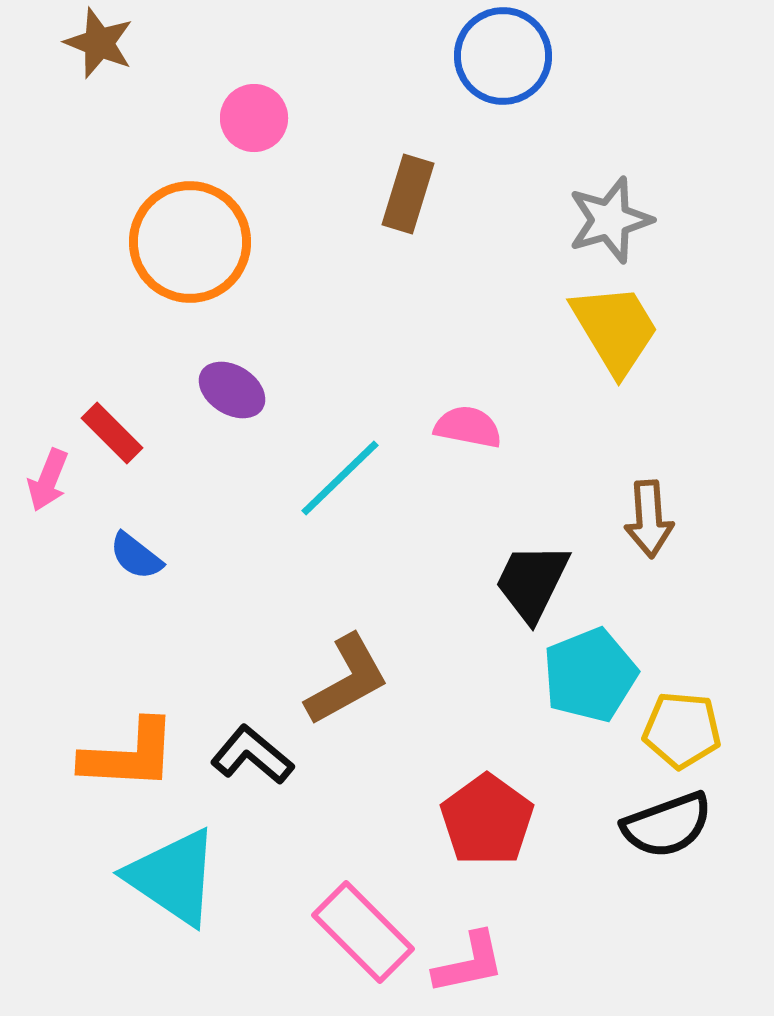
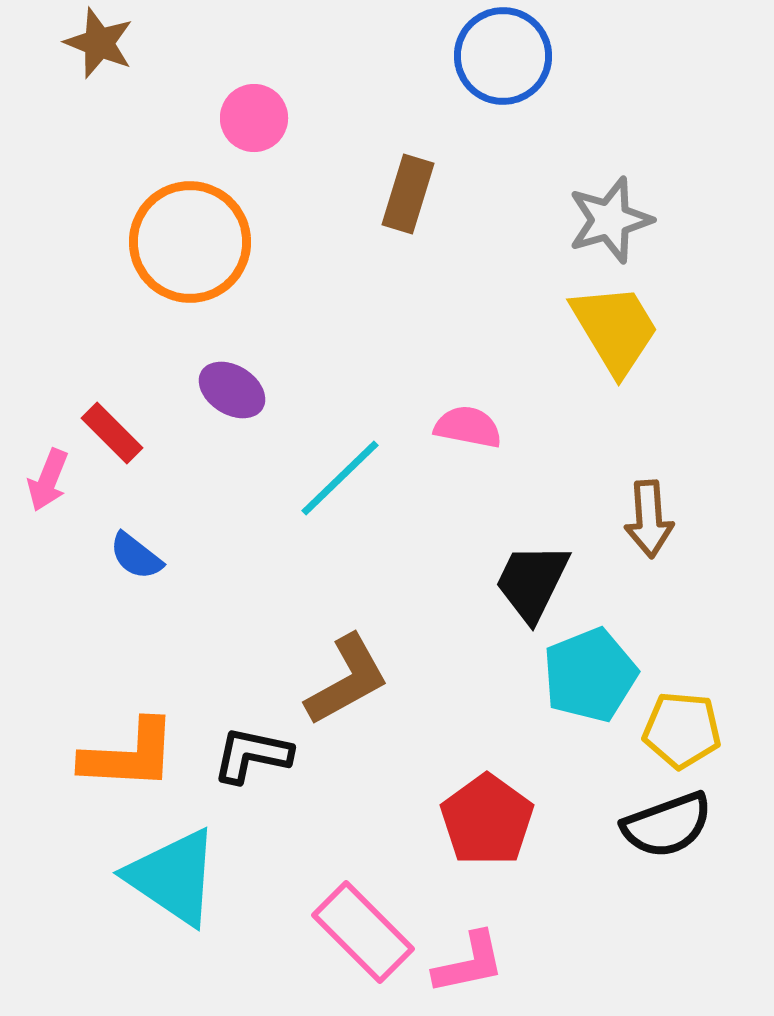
black L-shape: rotated 28 degrees counterclockwise
